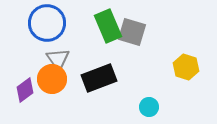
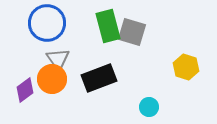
green rectangle: rotated 8 degrees clockwise
